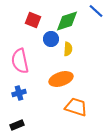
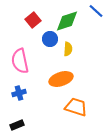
red square: rotated 28 degrees clockwise
blue circle: moved 1 px left
